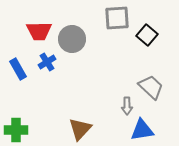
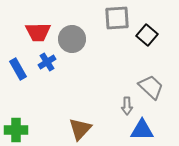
red trapezoid: moved 1 px left, 1 px down
blue triangle: rotated 10 degrees clockwise
